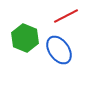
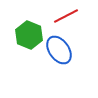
green hexagon: moved 4 px right, 3 px up
